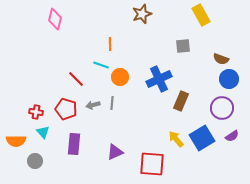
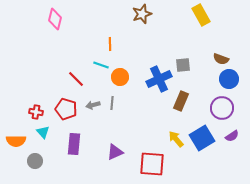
gray square: moved 19 px down
